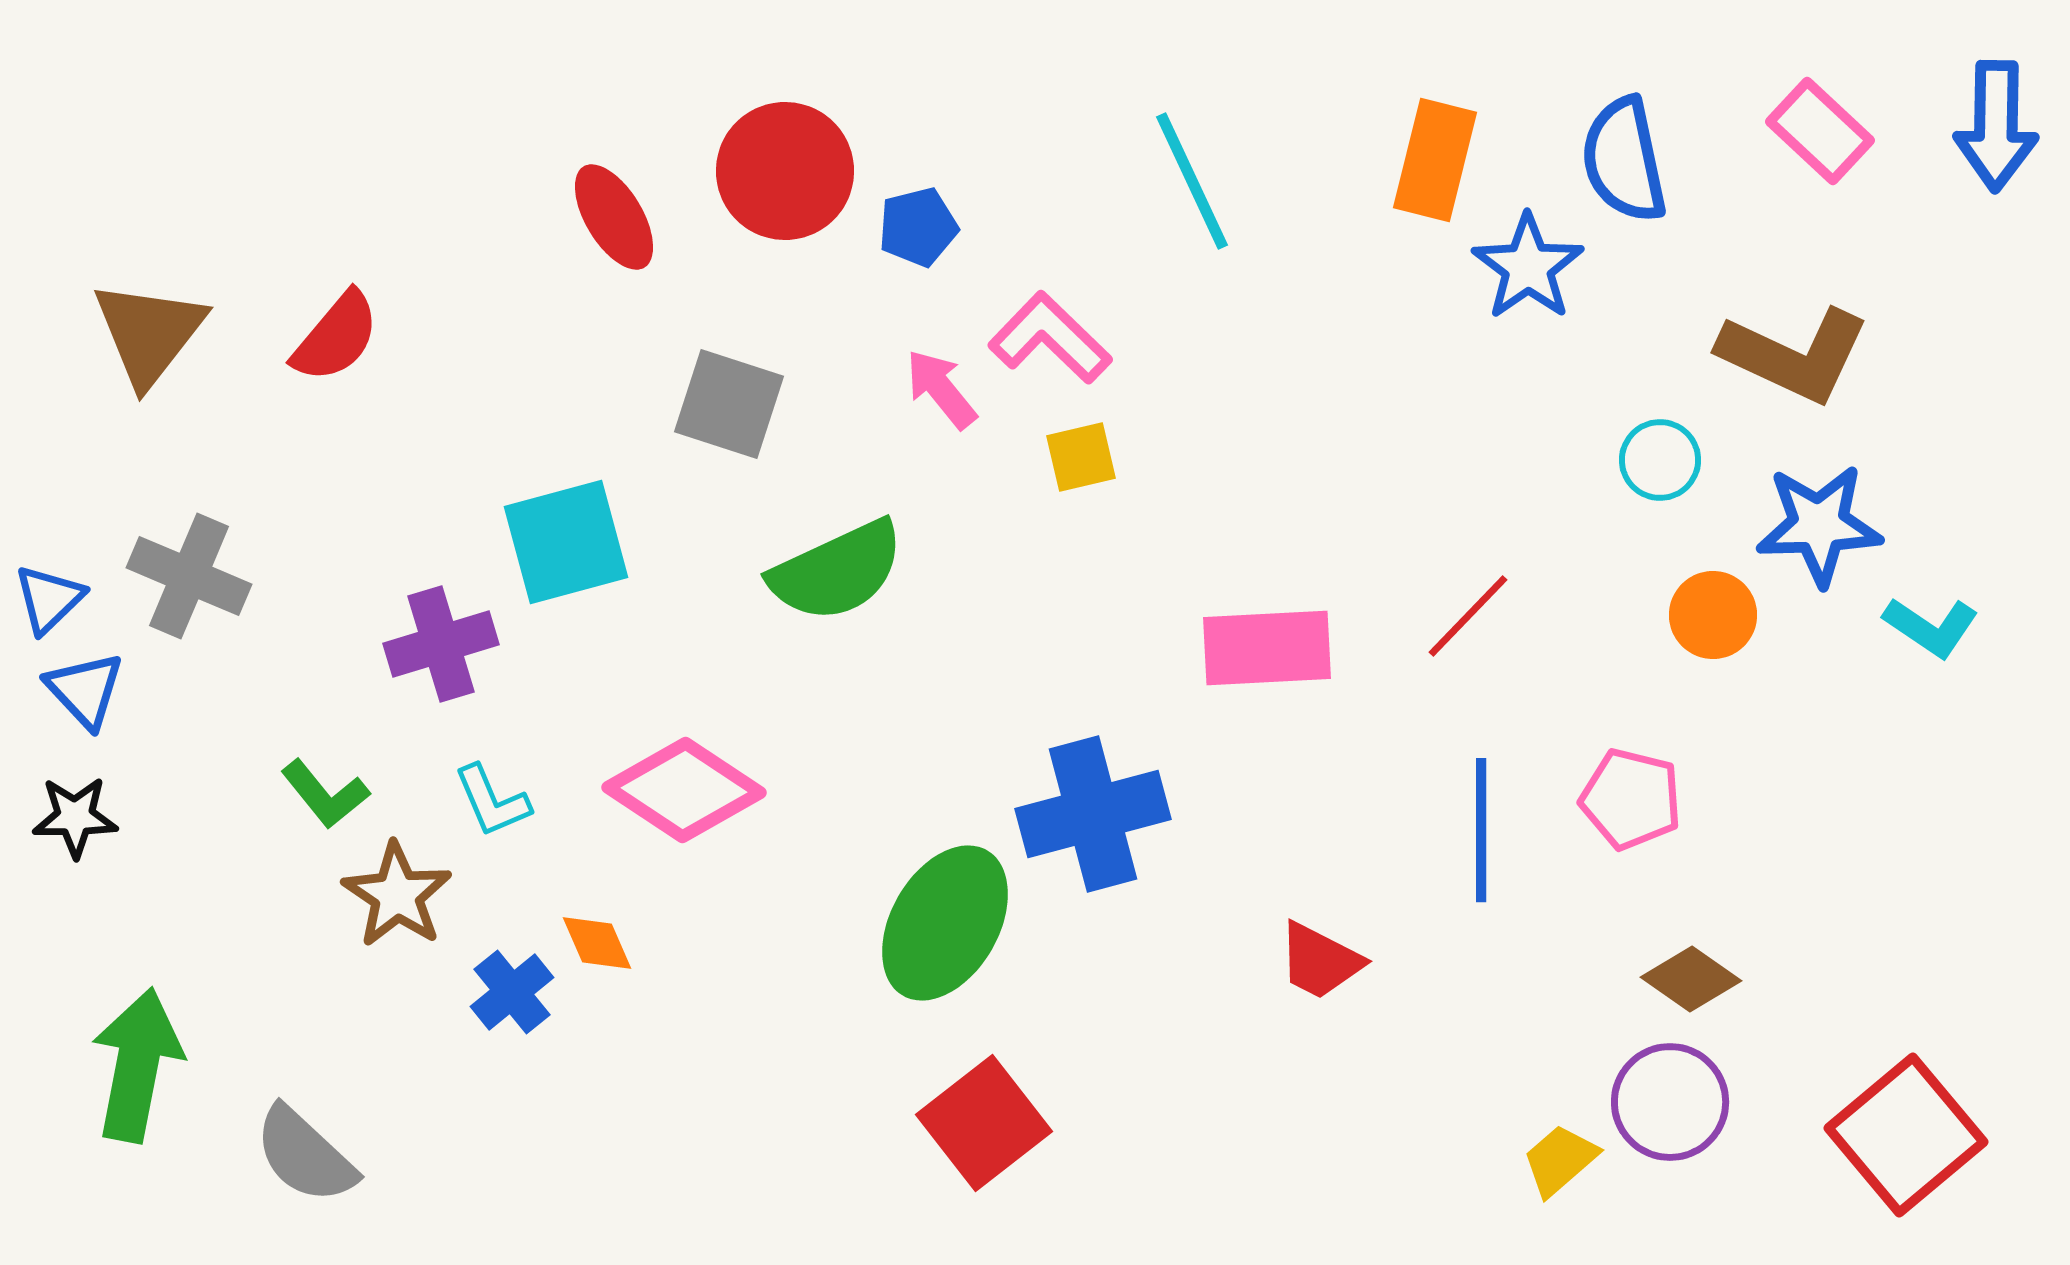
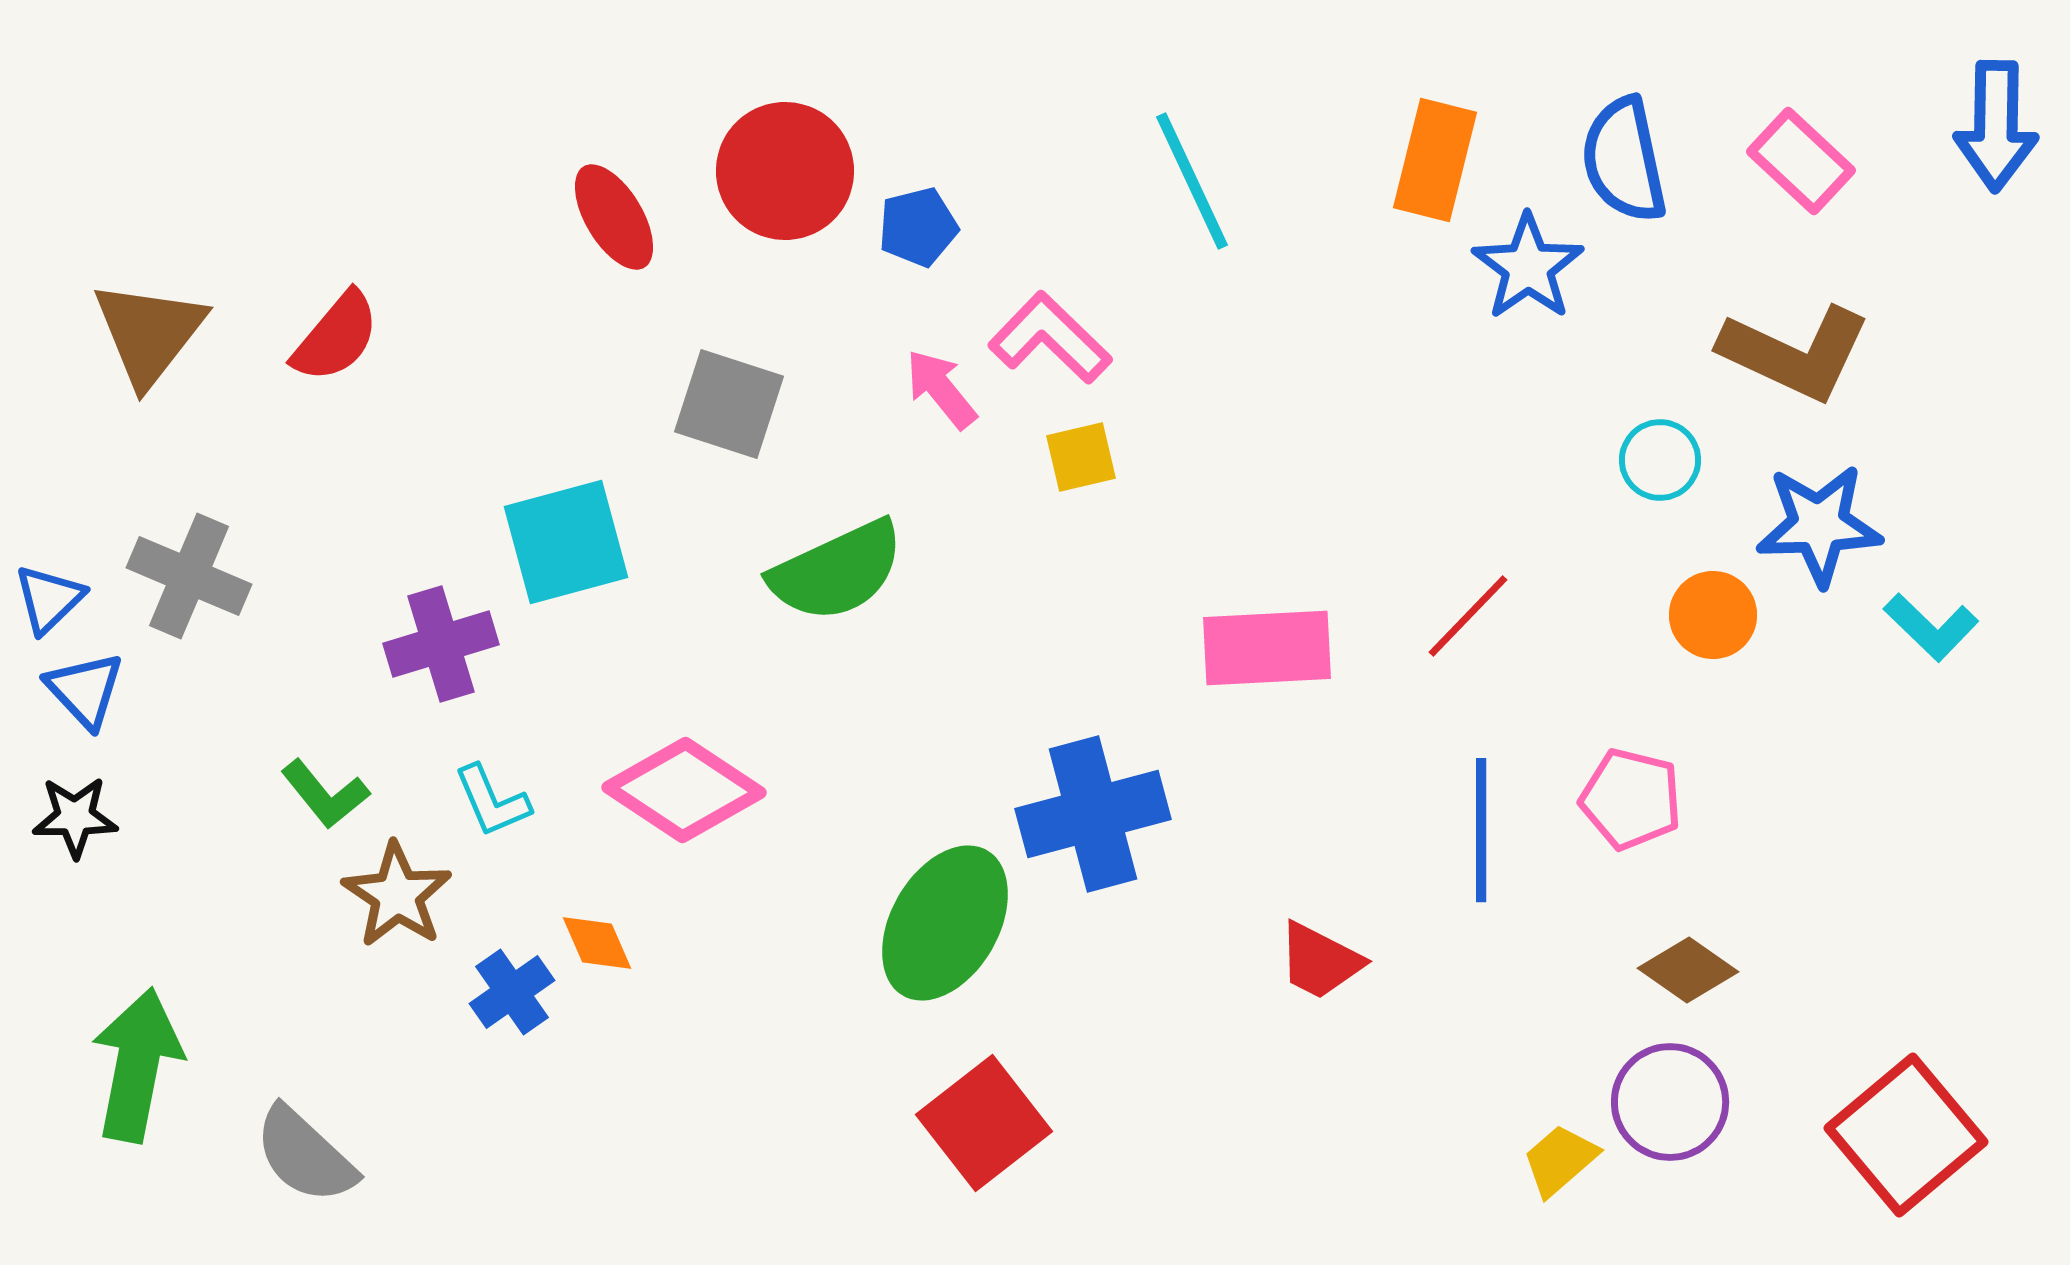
pink rectangle at (1820, 131): moved 19 px left, 30 px down
brown L-shape at (1794, 355): moved 1 px right, 2 px up
cyan L-shape at (1931, 627): rotated 10 degrees clockwise
brown diamond at (1691, 979): moved 3 px left, 9 px up
blue cross at (512, 992): rotated 4 degrees clockwise
